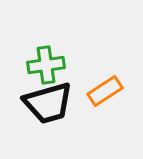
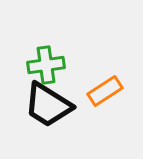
black trapezoid: moved 2 px down; rotated 48 degrees clockwise
